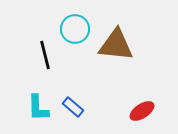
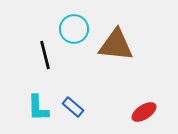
cyan circle: moved 1 px left
red ellipse: moved 2 px right, 1 px down
